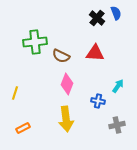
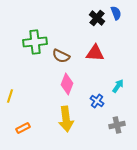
yellow line: moved 5 px left, 3 px down
blue cross: moved 1 px left; rotated 24 degrees clockwise
